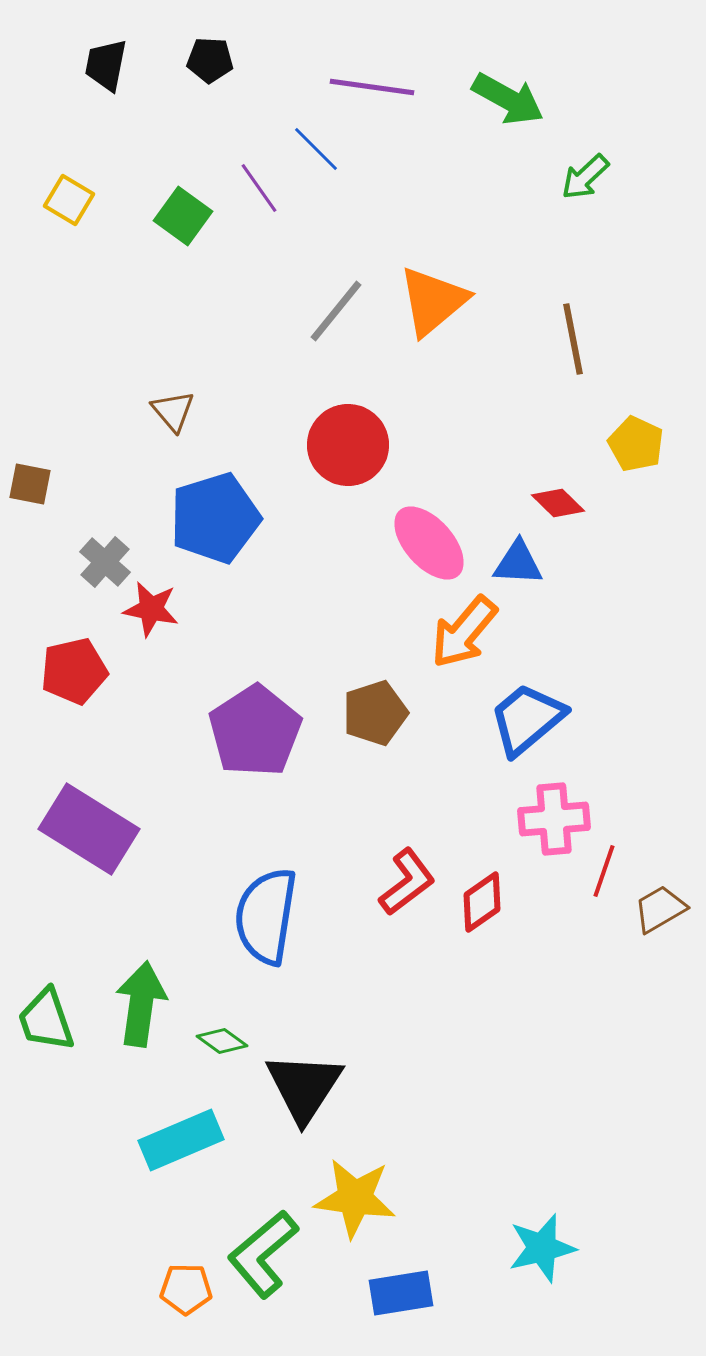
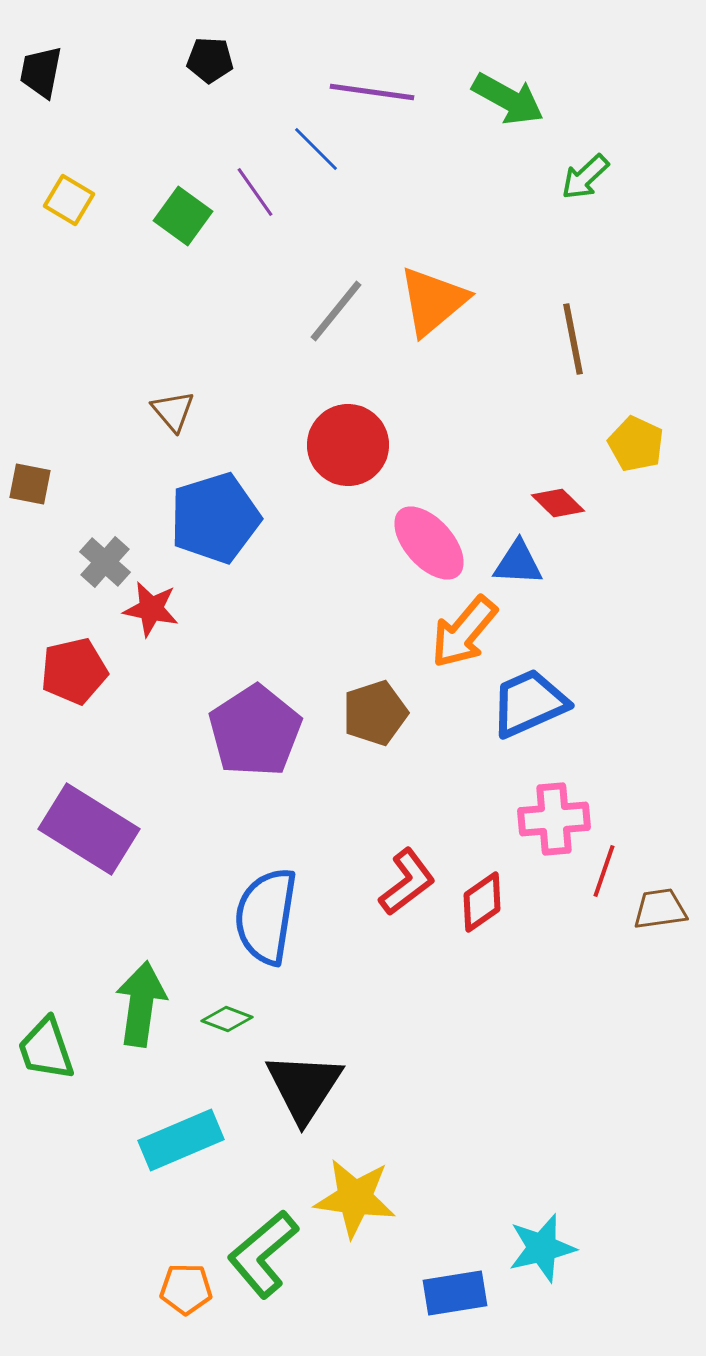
black trapezoid at (106, 65): moved 65 px left, 7 px down
purple line at (372, 87): moved 5 px down
purple line at (259, 188): moved 4 px left, 4 px down
blue trapezoid at (527, 719): moved 2 px right, 16 px up; rotated 16 degrees clockwise
brown trapezoid at (660, 909): rotated 22 degrees clockwise
green trapezoid at (46, 1020): moved 29 px down
green diamond at (222, 1041): moved 5 px right, 22 px up; rotated 15 degrees counterclockwise
blue rectangle at (401, 1293): moved 54 px right
